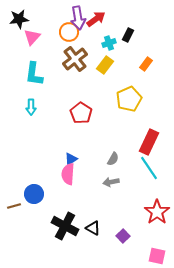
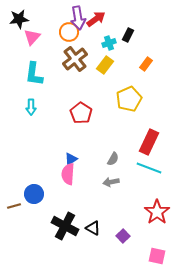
cyan line: rotated 35 degrees counterclockwise
